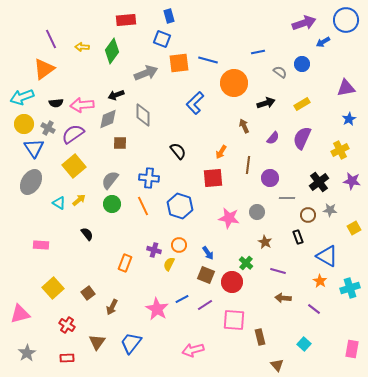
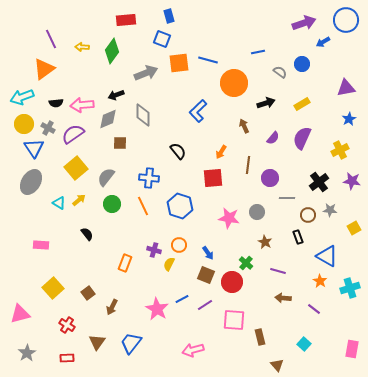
blue L-shape at (195, 103): moved 3 px right, 8 px down
yellow square at (74, 166): moved 2 px right, 2 px down
gray semicircle at (110, 180): moved 4 px left, 3 px up
